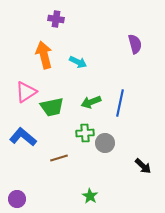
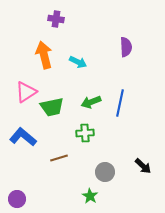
purple semicircle: moved 9 px left, 3 px down; rotated 12 degrees clockwise
gray circle: moved 29 px down
